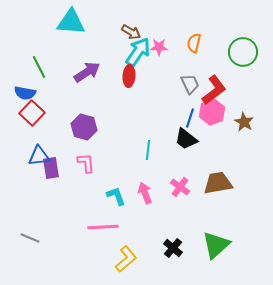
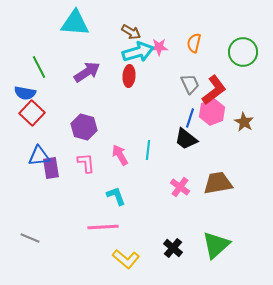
cyan triangle: moved 4 px right, 1 px down
cyan arrow: rotated 40 degrees clockwise
pink arrow: moved 25 px left, 38 px up; rotated 10 degrees counterclockwise
yellow L-shape: rotated 80 degrees clockwise
